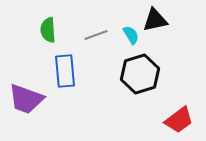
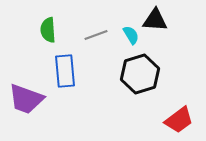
black triangle: rotated 16 degrees clockwise
